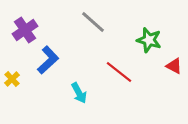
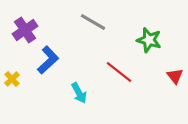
gray line: rotated 12 degrees counterclockwise
red triangle: moved 1 px right, 10 px down; rotated 24 degrees clockwise
